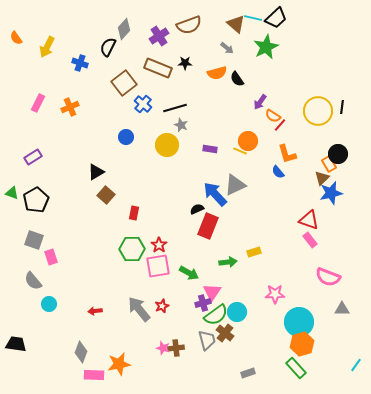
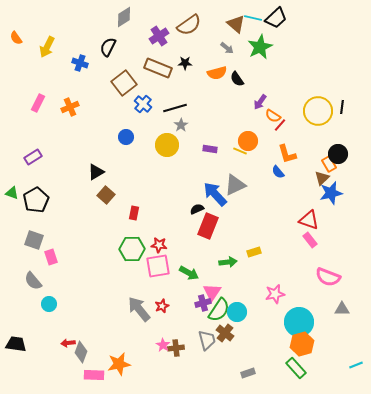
brown semicircle at (189, 25): rotated 15 degrees counterclockwise
gray diamond at (124, 29): moved 12 px up; rotated 15 degrees clockwise
green star at (266, 47): moved 6 px left
gray star at (181, 125): rotated 16 degrees clockwise
red star at (159, 245): rotated 28 degrees counterclockwise
pink star at (275, 294): rotated 12 degrees counterclockwise
red arrow at (95, 311): moved 27 px left, 32 px down
green semicircle at (216, 315): moved 3 px right, 5 px up; rotated 20 degrees counterclockwise
pink star at (163, 348): moved 3 px up; rotated 16 degrees clockwise
cyan line at (356, 365): rotated 32 degrees clockwise
